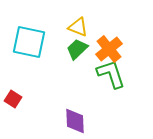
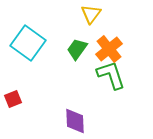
yellow triangle: moved 13 px right, 13 px up; rotated 45 degrees clockwise
cyan square: moved 1 px left, 1 px down; rotated 24 degrees clockwise
green trapezoid: rotated 10 degrees counterclockwise
green L-shape: moved 1 px down
red square: rotated 36 degrees clockwise
